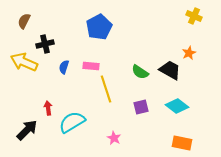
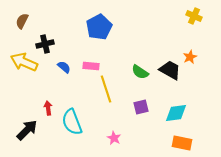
brown semicircle: moved 2 px left
orange star: moved 1 px right, 4 px down
blue semicircle: rotated 112 degrees clockwise
cyan diamond: moved 1 px left, 7 px down; rotated 45 degrees counterclockwise
cyan semicircle: rotated 80 degrees counterclockwise
